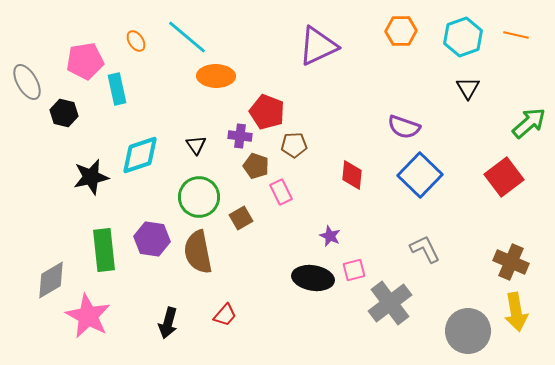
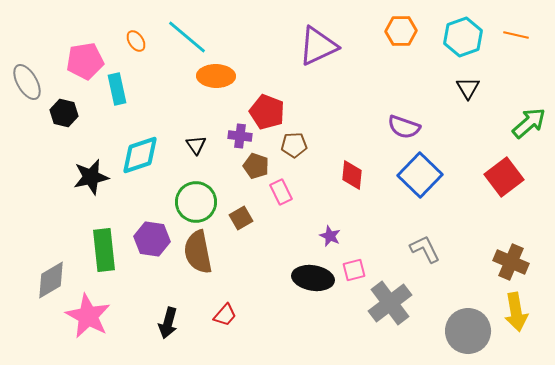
green circle at (199, 197): moved 3 px left, 5 px down
